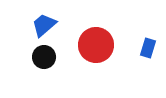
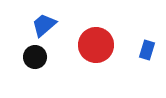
blue rectangle: moved 1 px left, 2 px down
black circle: moved 9 px left
